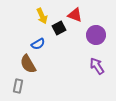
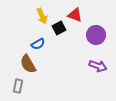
purple arrow: moved 1 px right; rotated 144 degrees clockwise
